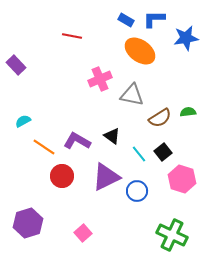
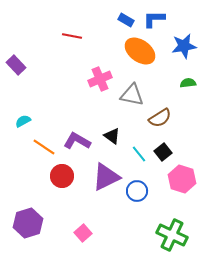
blue star: moved 2 px left, 8 px down
green semicircle: moved 29 px up
